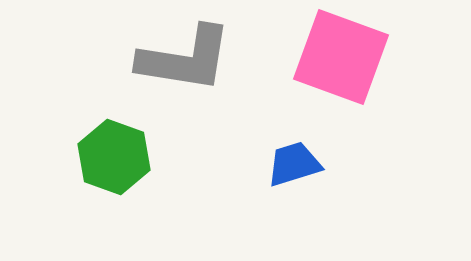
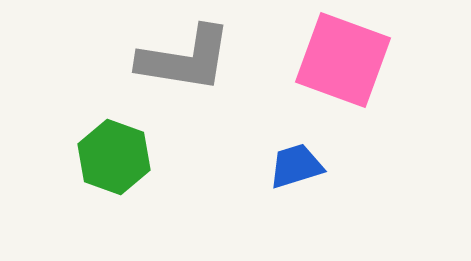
pink square: moved 2 px right, 3 px down
blue trapezoid: moved 2 px right, 2 px down
